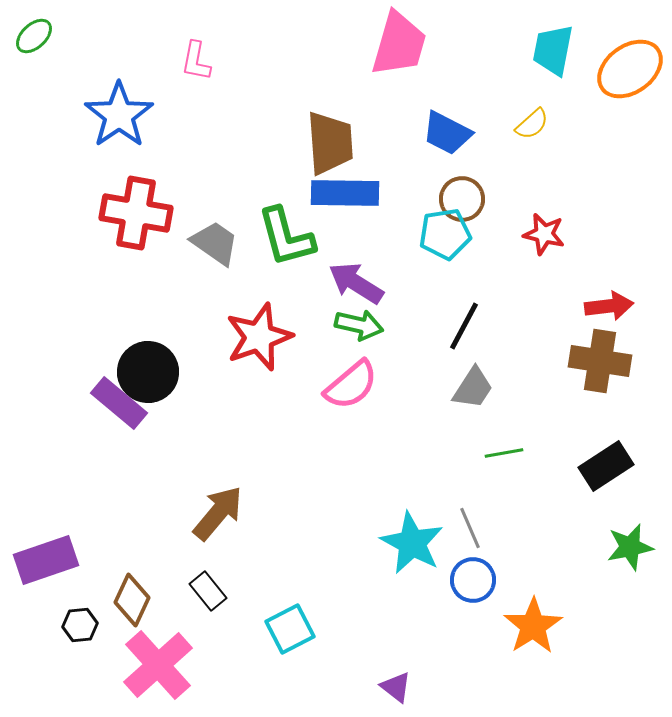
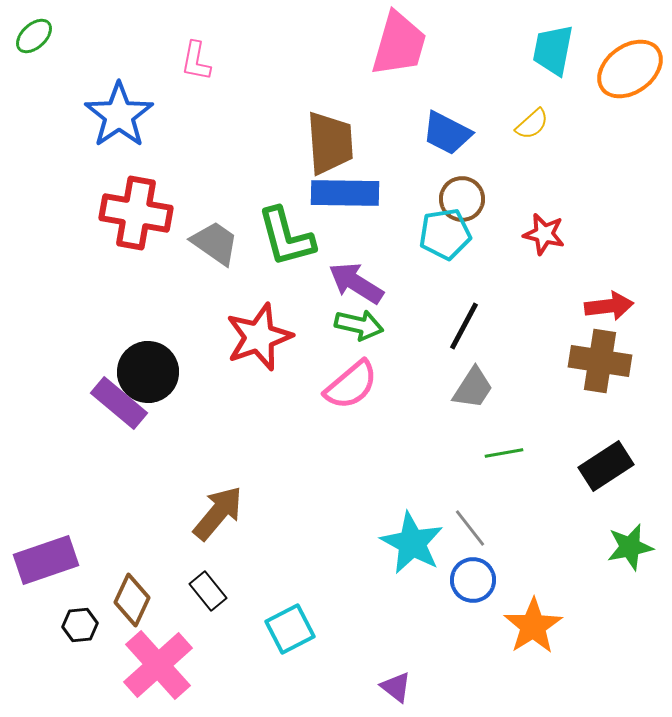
gray line at (470, 528): rotated 15 degrees counterclockwise
